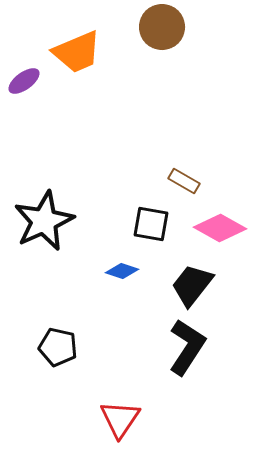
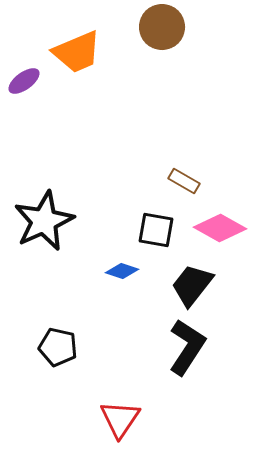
black square: moved 5 px right, 6 px down
